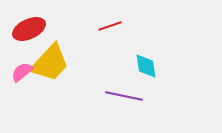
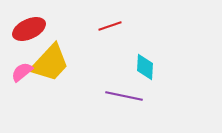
cyan diamond: moved 1 px left, 1 px down; rotated 12 degrees clockwise
